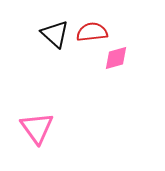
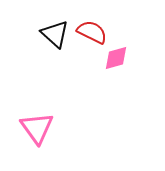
red semicircle: rotated 32 degrees clockwise
